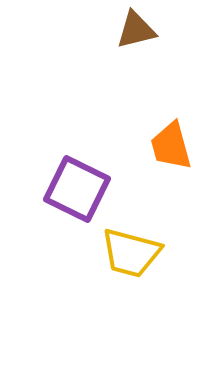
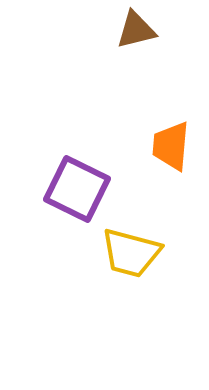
orange trapezoid: rotated 20 degrees clockwise
